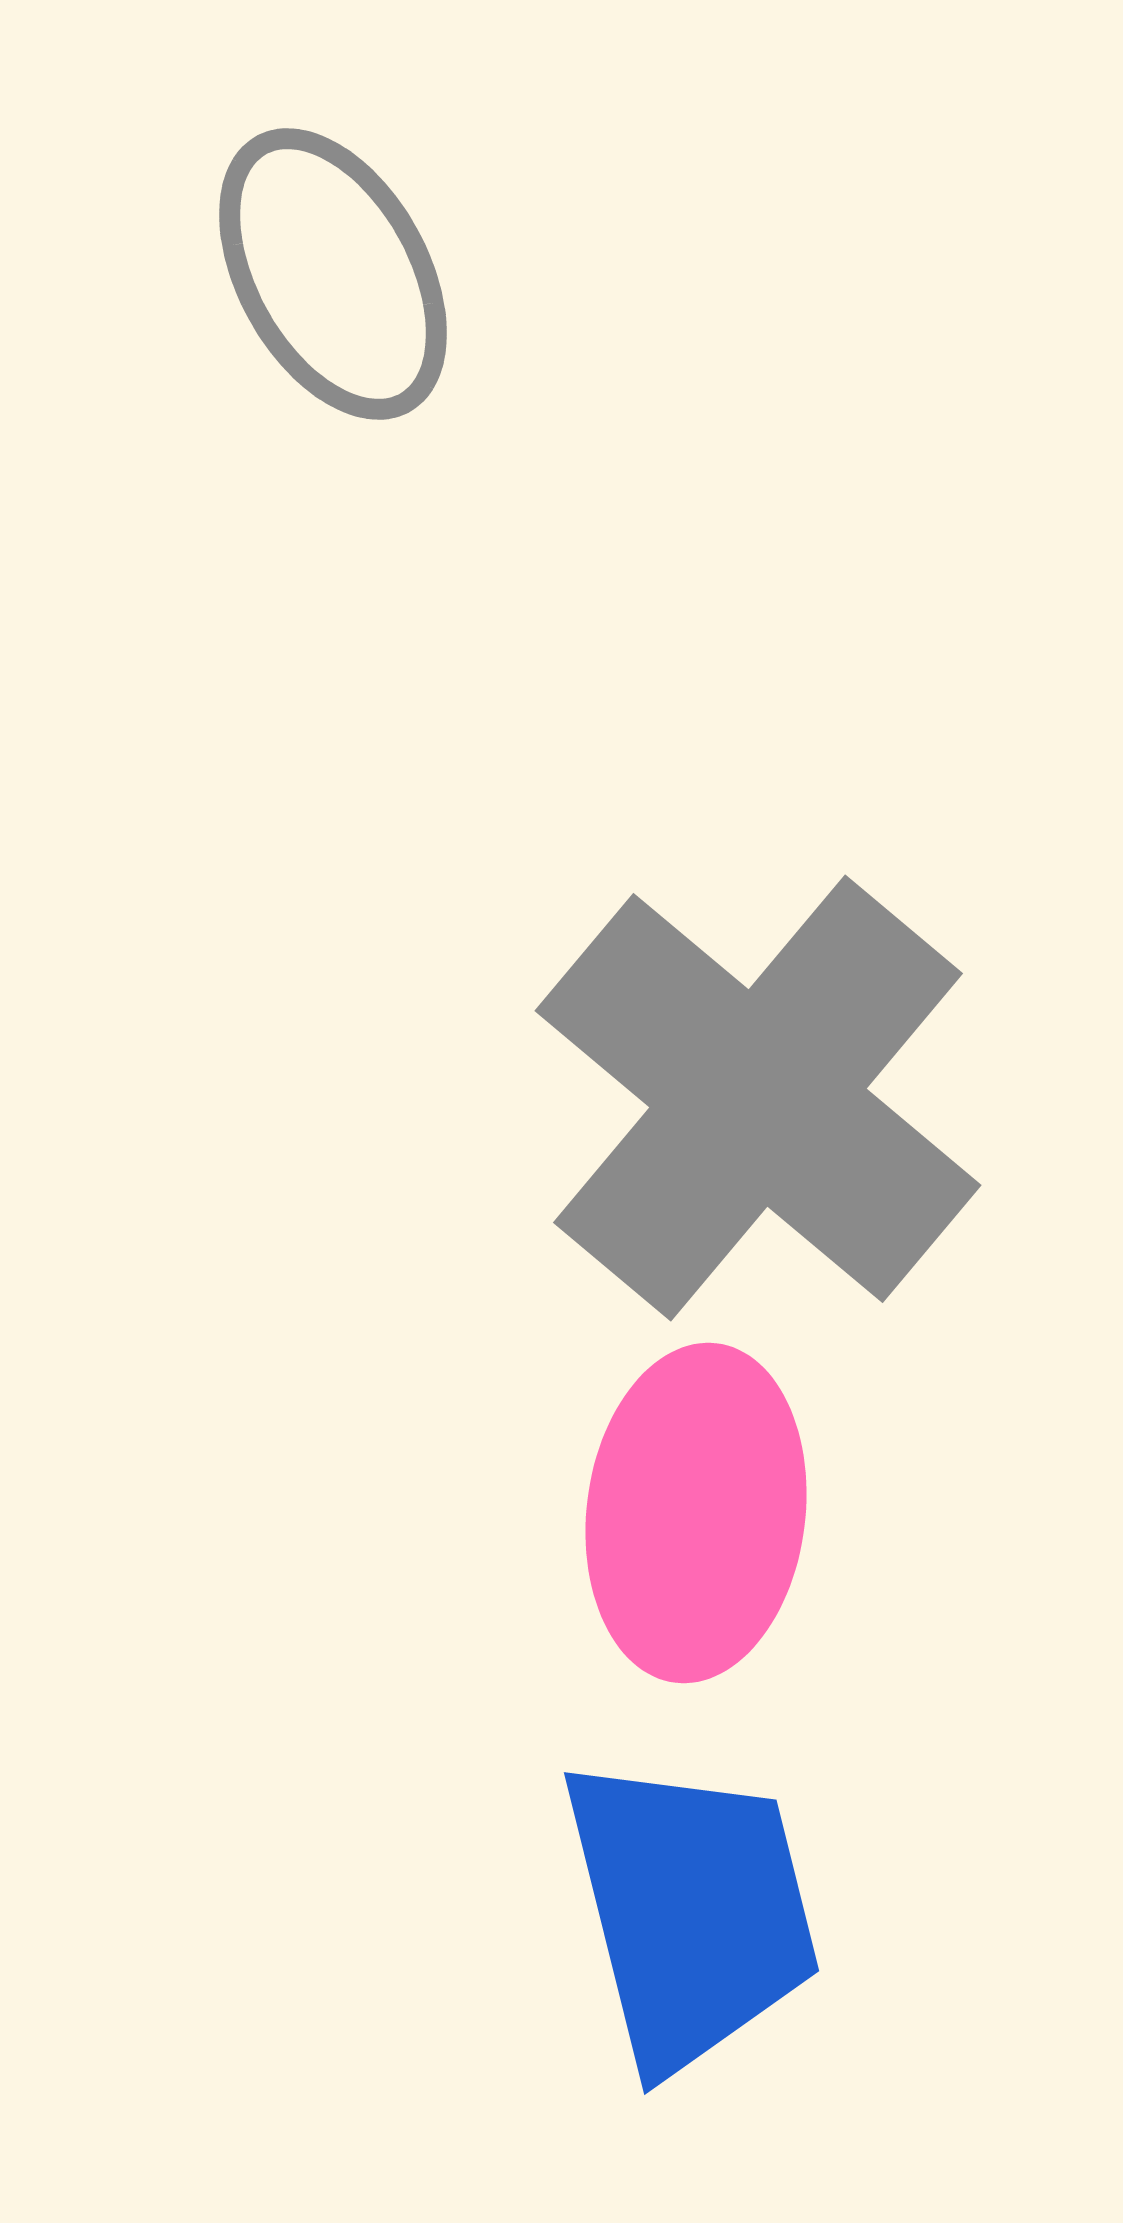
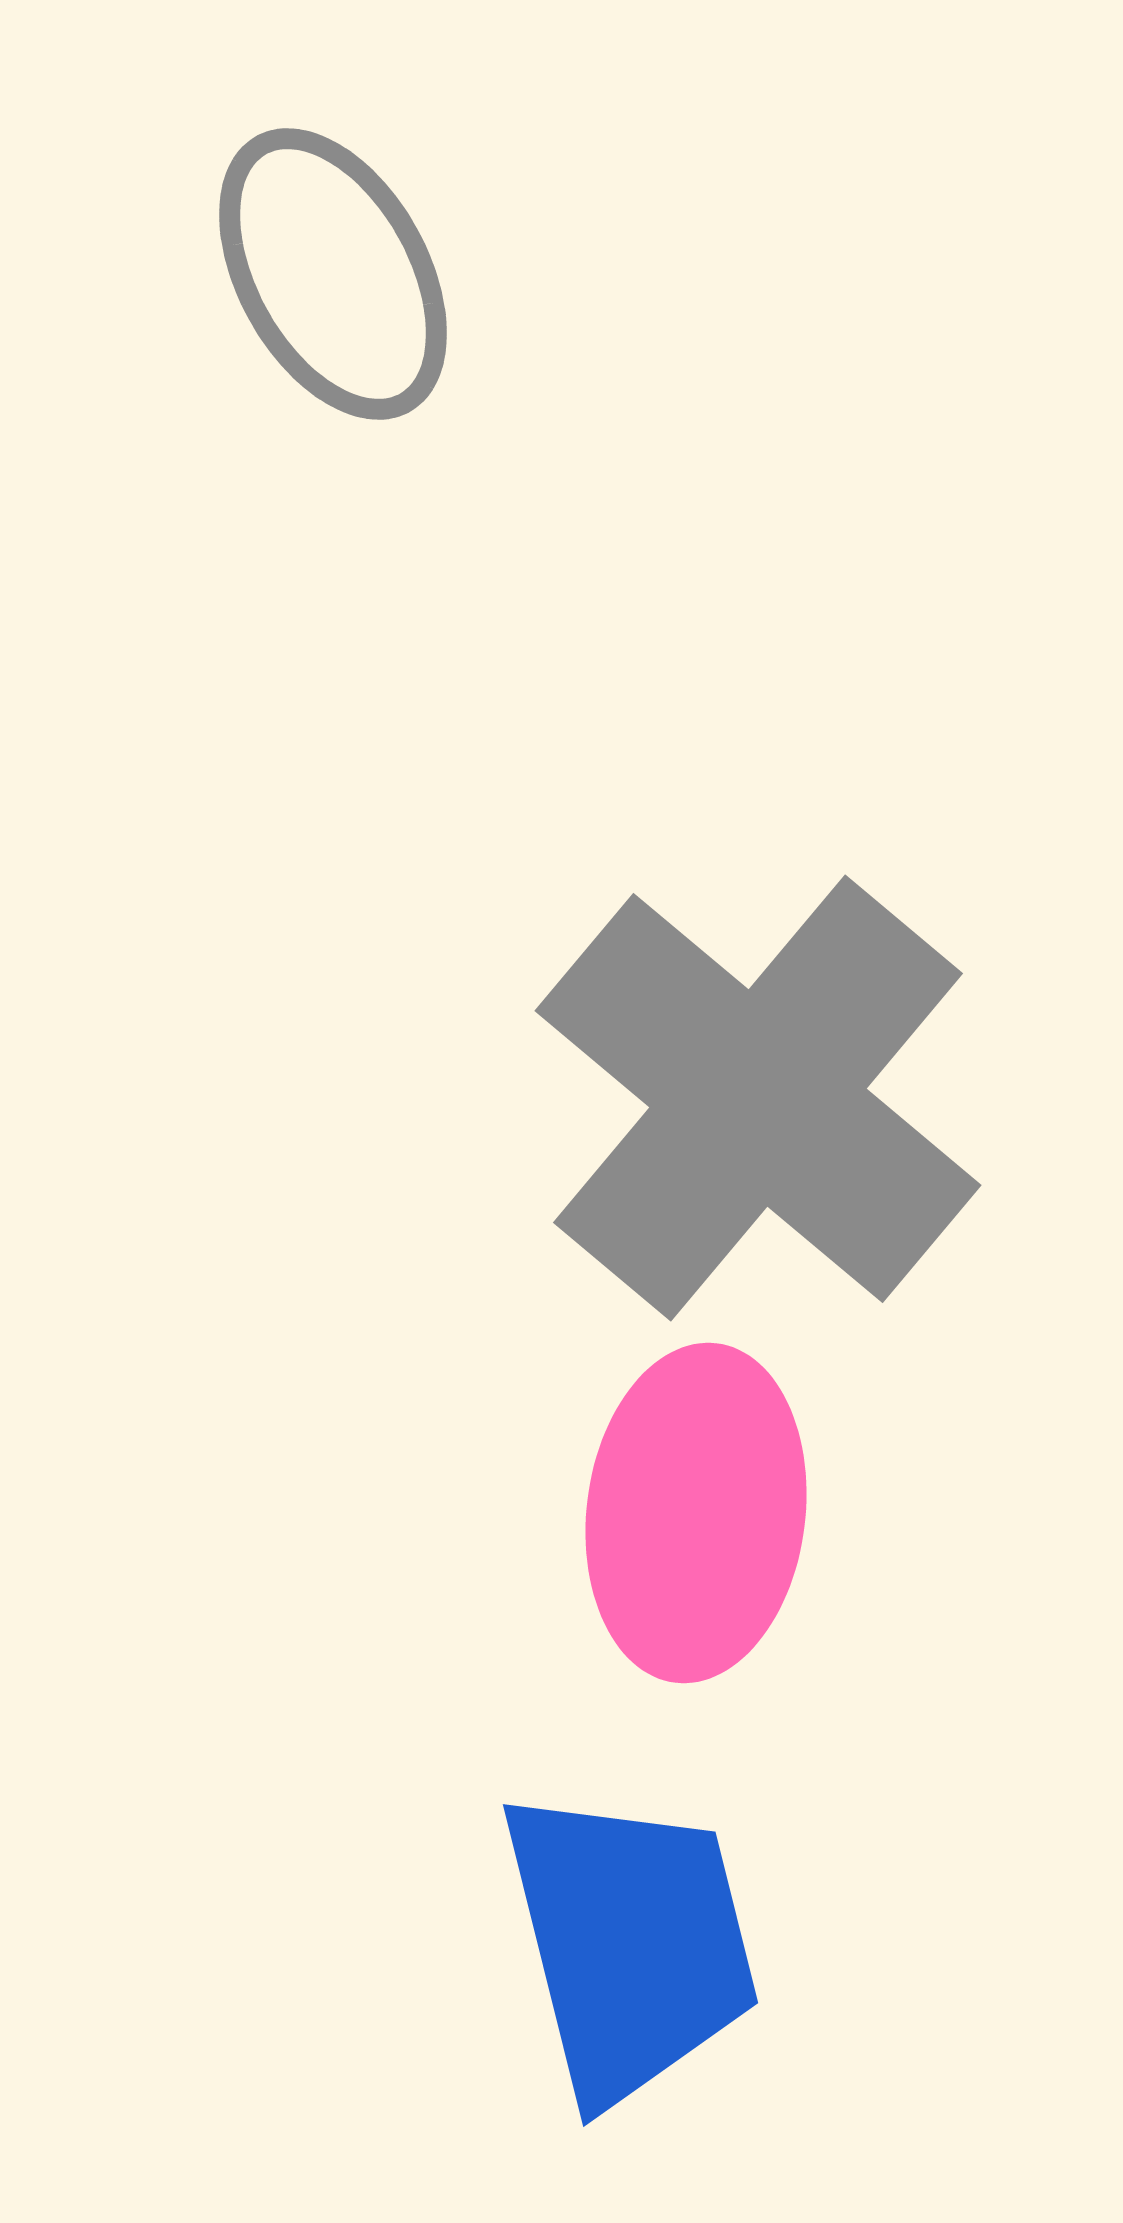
blue trapezoid: moved 61 px left, 32 px down
